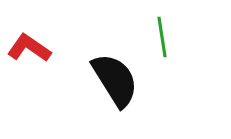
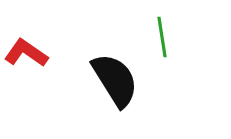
red L-shape: moved 3 px left, 5 px down
